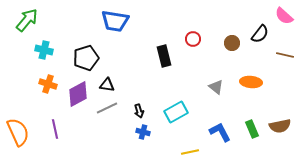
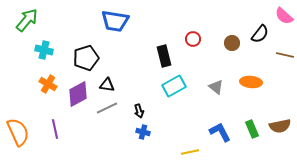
orange cross: rotated 12 degrees clockwise
cyan rectangle: moved 2 px left, 26 px up
